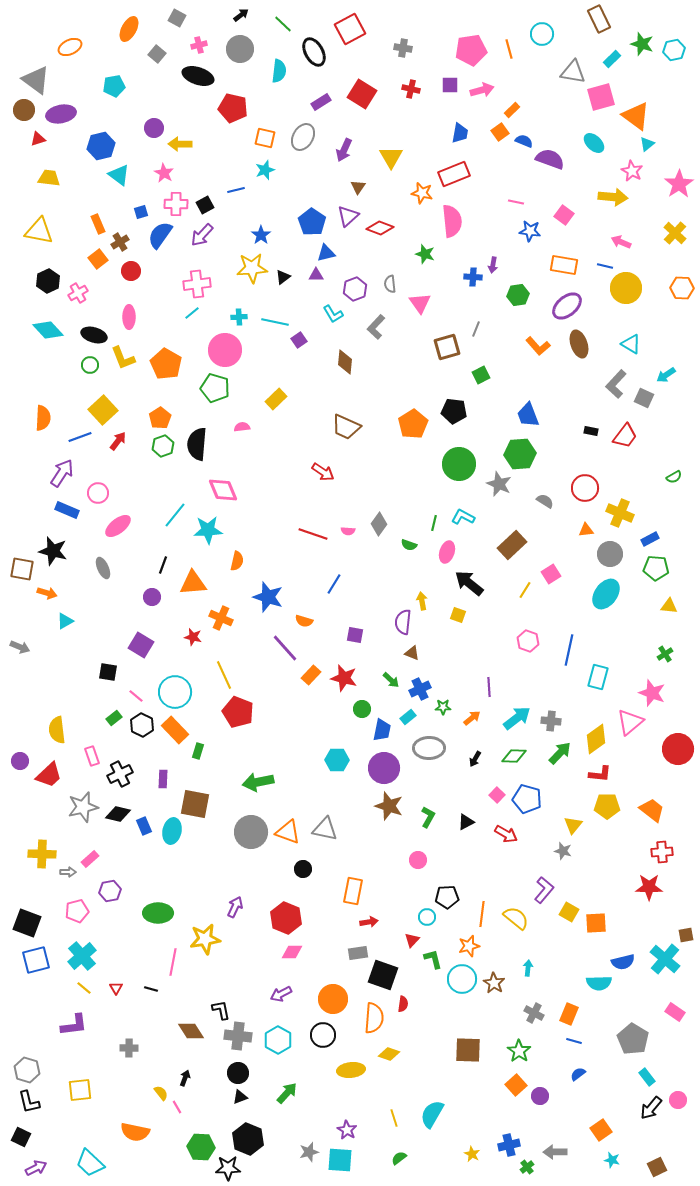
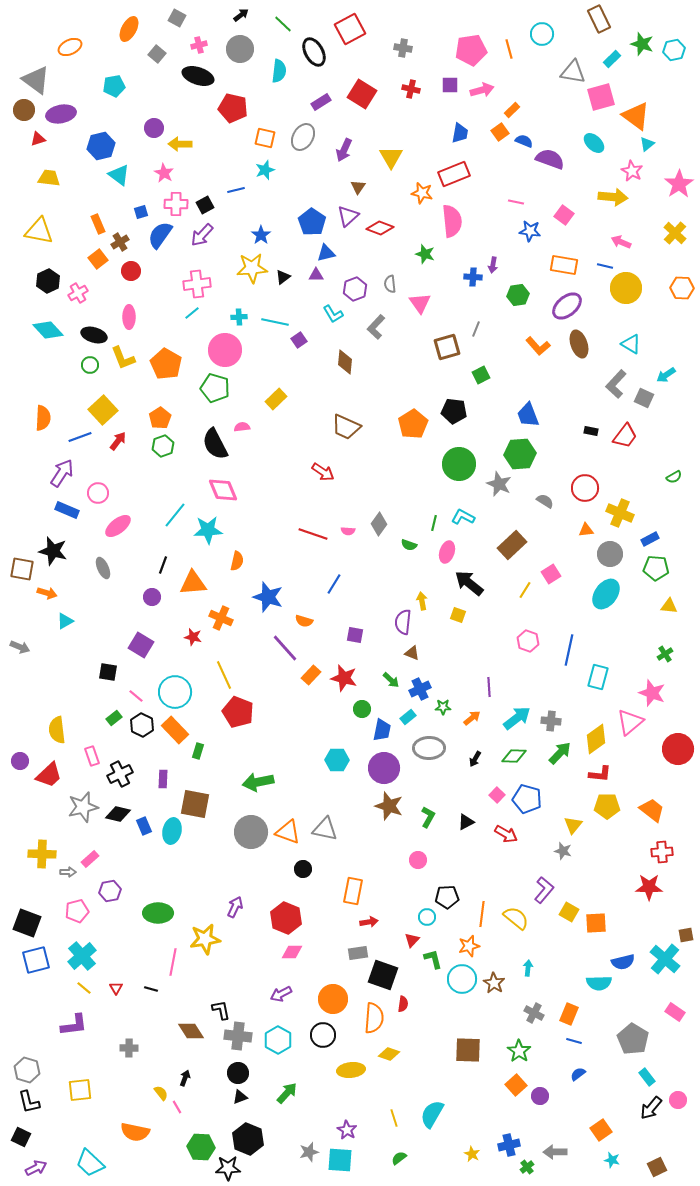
black semicircle at (197, 444): moved 18 px right; rotated 32 degrees counterclockwise
